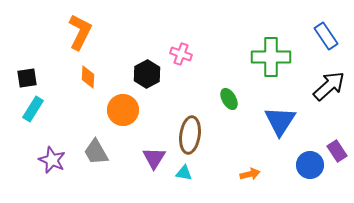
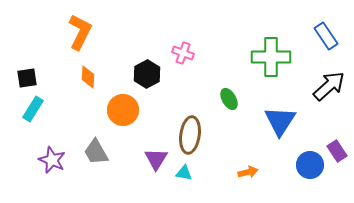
pink cross: moved 2 px right, 1 px up
purple triangle: moved 2 px right, 1 px down
orange arrow: moved 2 px left, 2 px up
